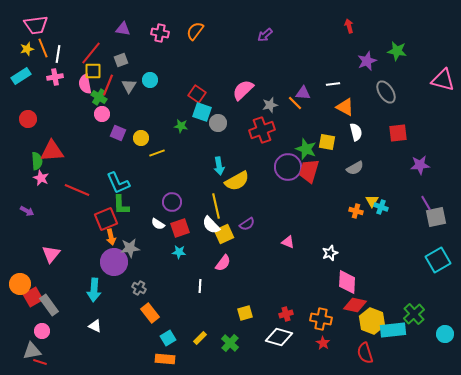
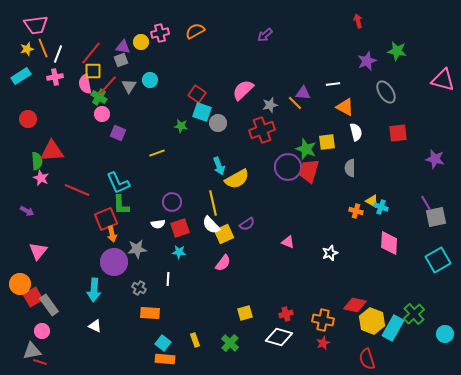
red arrow at (349, 26): moved 9 px right, 5 px up
purple triangle at (123, 29): moved 18 px down
orange semicircle at (195, 31): rotated 24 degrees clockwise
pink cross at (160, 33): rotated 24 degrees counterclockwise
white line at (58, 54): rotated 12 degrees clockwise
red line at (108, 85): rotated 20 degrees clockwise
yellow circle at (141, 138): moved 96 px up
yellow square at (327, 142): rotated 18 degrees counterclockwise
purple star at (420, 165): moved 15 px right, 6 px up; rotated 18 degrees clockwise
cyan arrow at (219, 166): rotated 12 degrees counterclockwise
gray semicircle at (355, 168): moved 5 px left; rotated 120 degrees clockwise
yellow semicircle at (237, 181): moved 2 px up
yellow triangle at (372, 201): rotated 32 degrees counterclockwise
yellow line at (216, 206): moved 3 px left, 3 px up
white semicircle at (158, 224): rotated 40 degrees counterclockwise
orange arrow at (111, 237): moved 1 px right, 3 px up
gray star at (130, 248): moved 7 px right, 1 px down
pink triangle at (51, 254): moved 13 px left, 3 px up
pink diamond at (347, 282): moved 42 px right, 39 px up
white line at (200, 286): moved 32 px left, 7 px up
orange rectangle at (150, 313): rotated 48 degrees counterclockwise
orange cross at (321, 319): moved 2 px right, 1 px down
cyan rectangle at (393, 330): moved 2 px up; rotated 55 degrees counterclockwise
cyan square at (168, 338): moved 5 px left, 5 px down; rotated 21 degrees counterclockwise
yellow rectangle at (200, 338): moved 5 px left, 2 px down; rotated 64 degrees counterclockwise
red star at (323, 343): rotated 16 degrees clockwise
red semicircle at (365, 353): moved 2 px right, 6 px down
